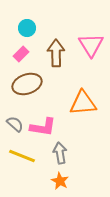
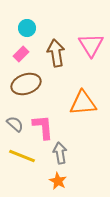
brown arrow: rotated 8 degrees counterclockwise
brown ellipse: moved 1 px left
pink L-shape: rotated 104 degrees counterclockwise
orange star: moved 2 px left
